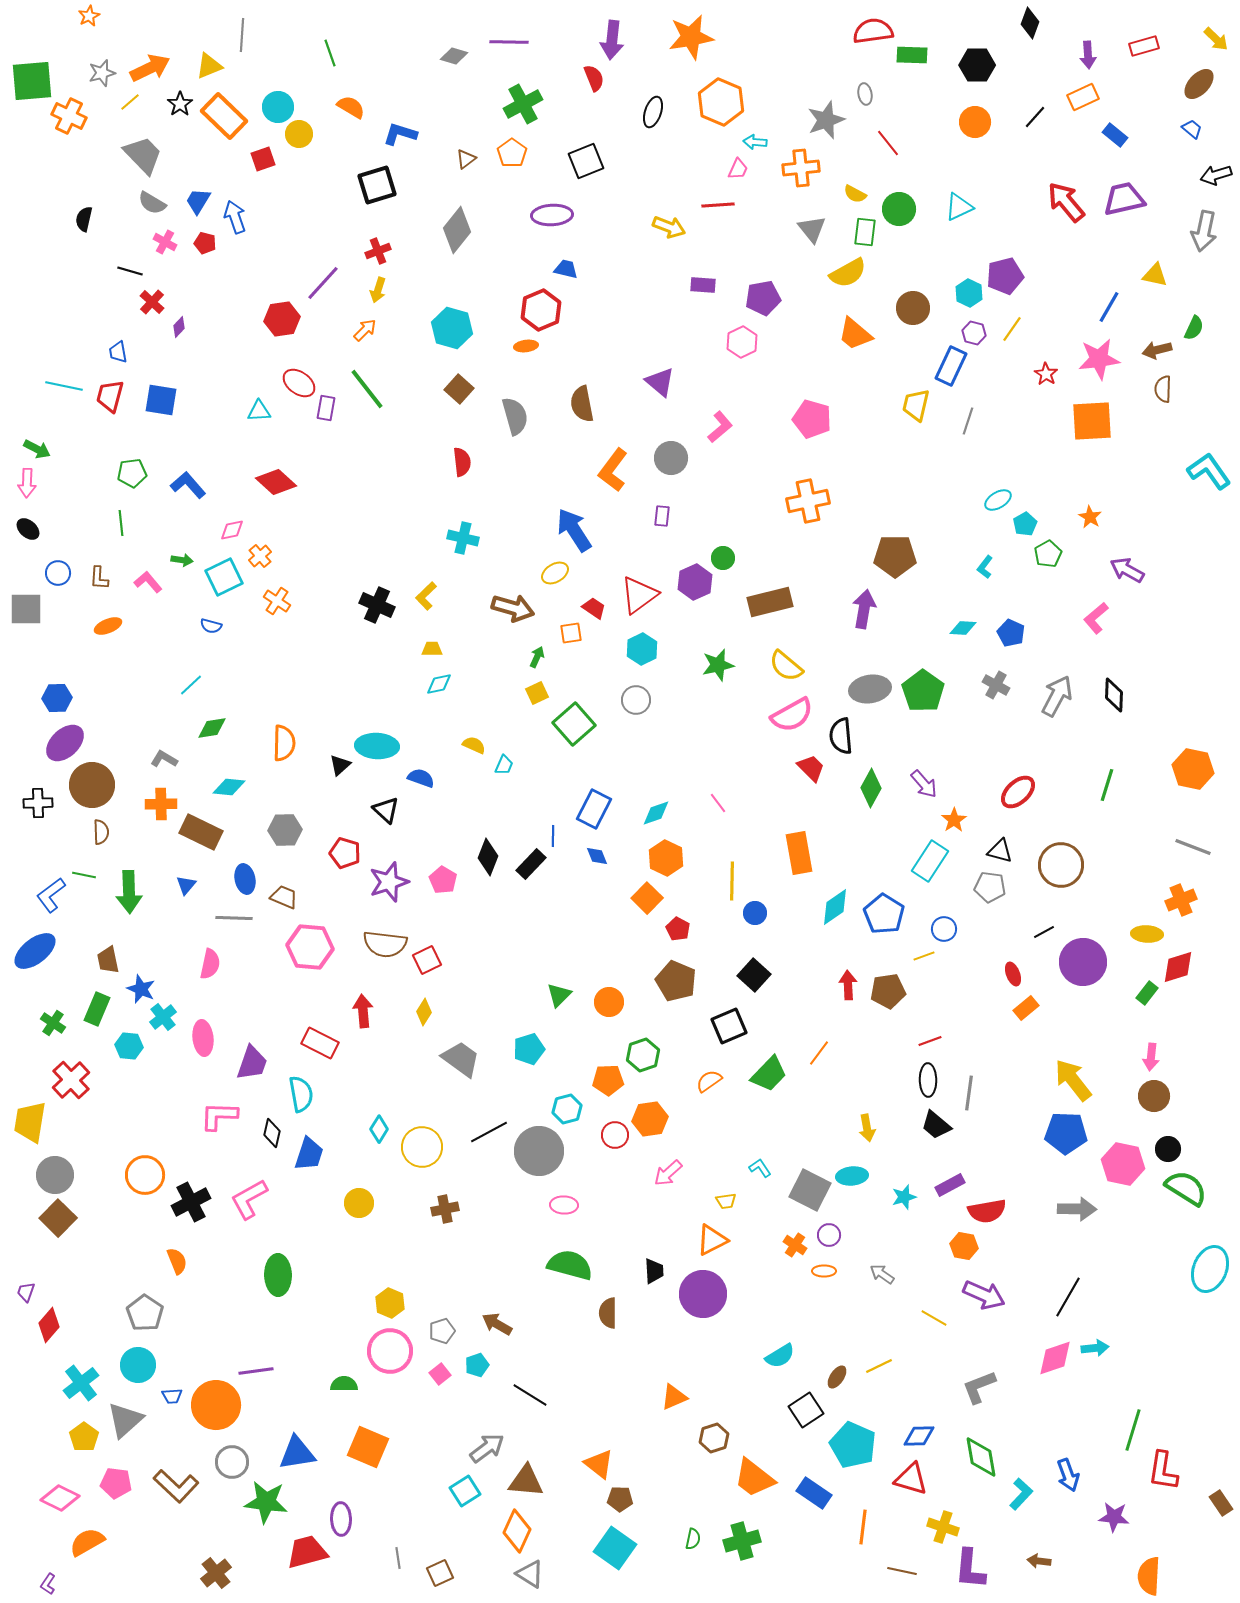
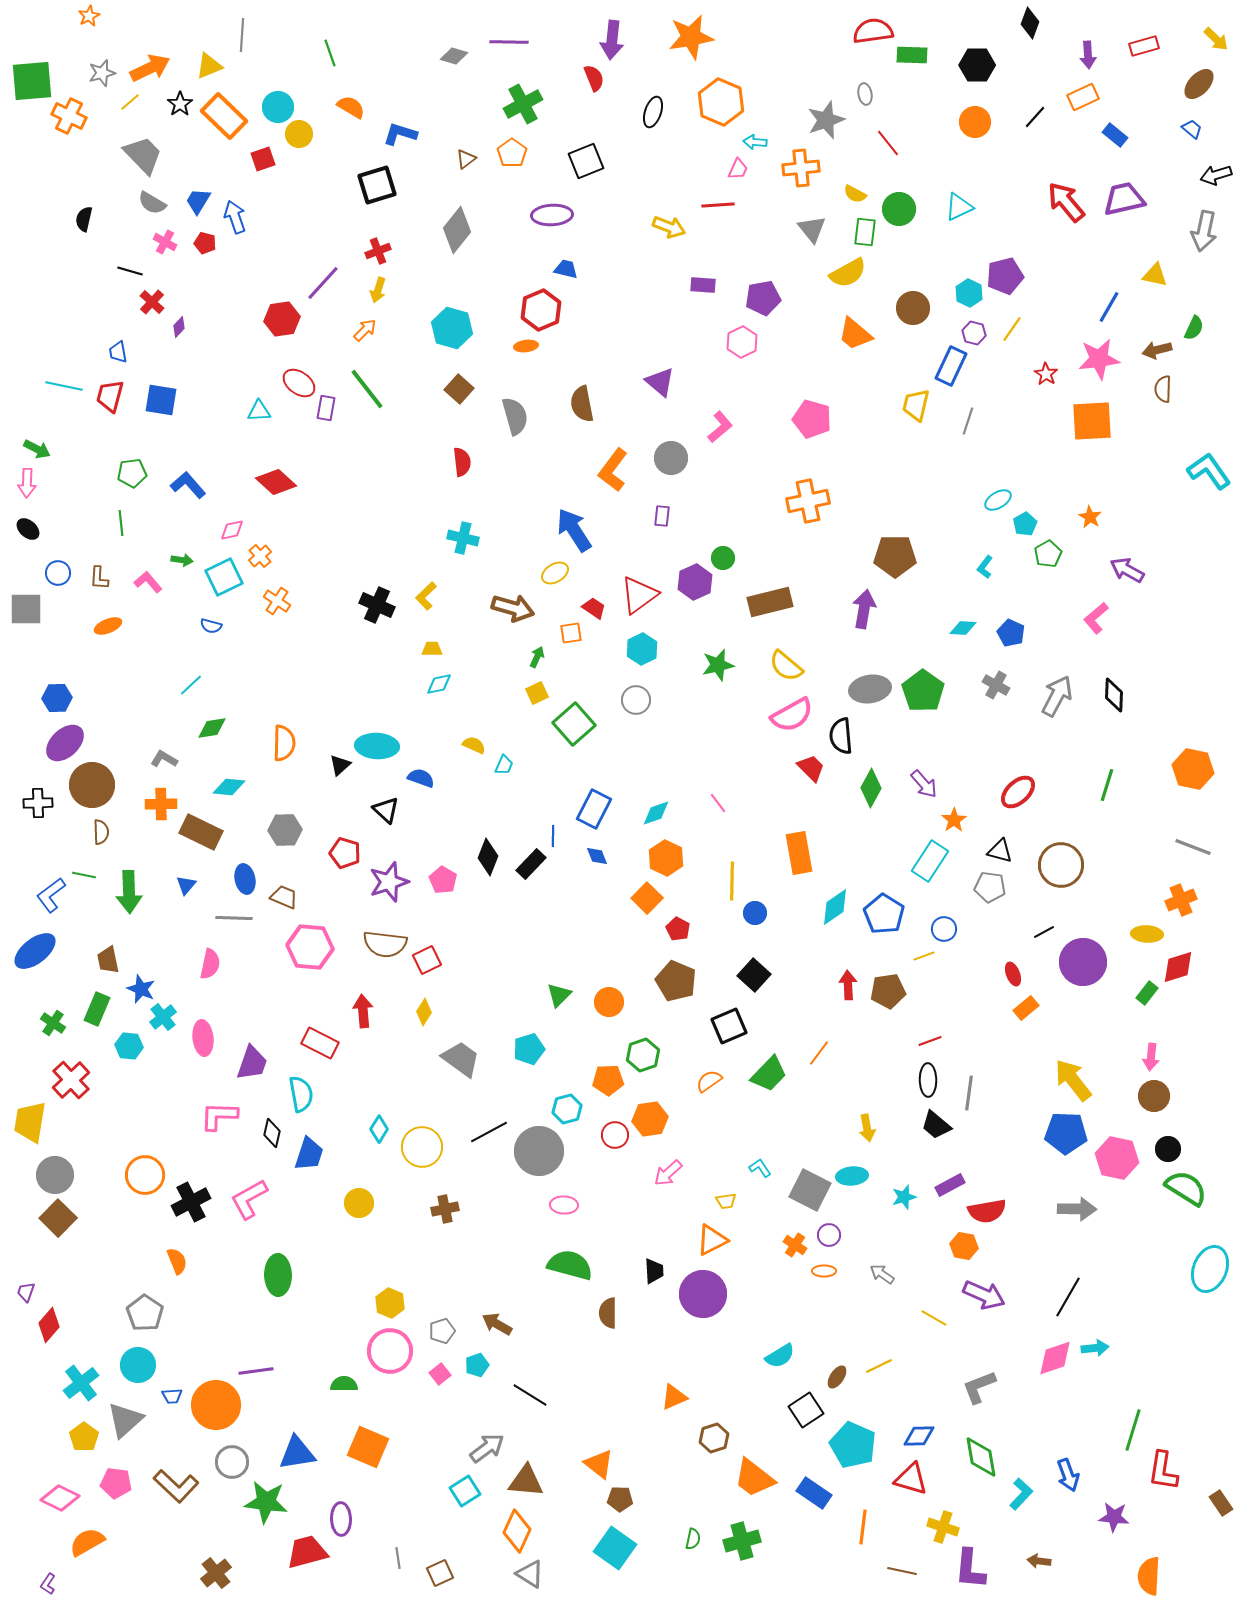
pink hexagon at (1123, 1164): moved 6 px left, 6 px up
